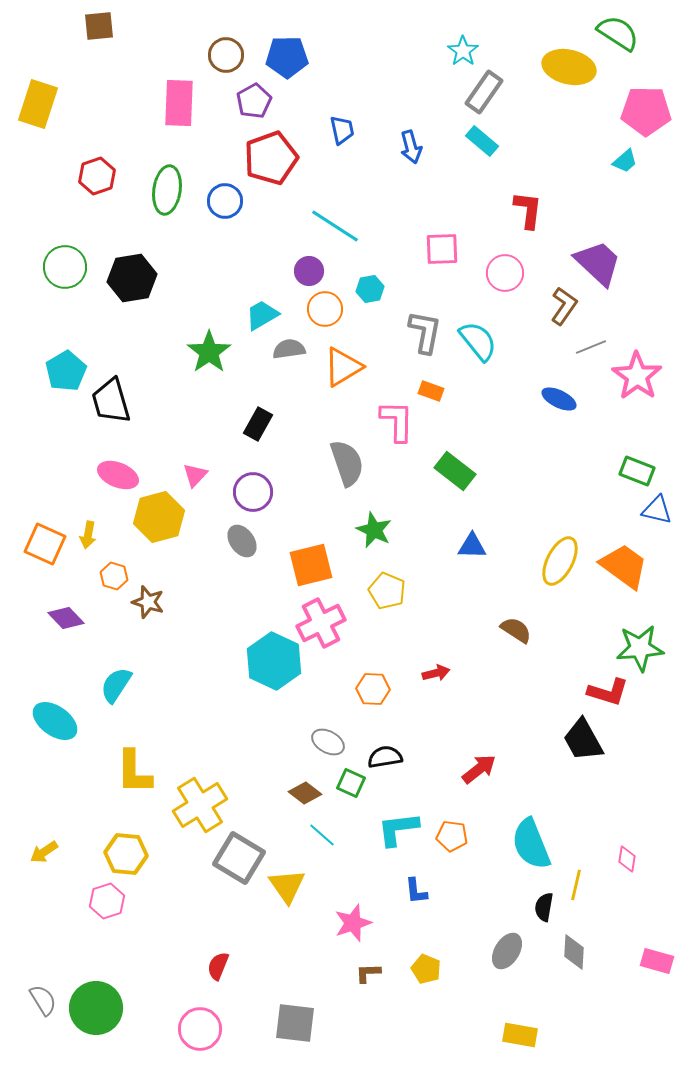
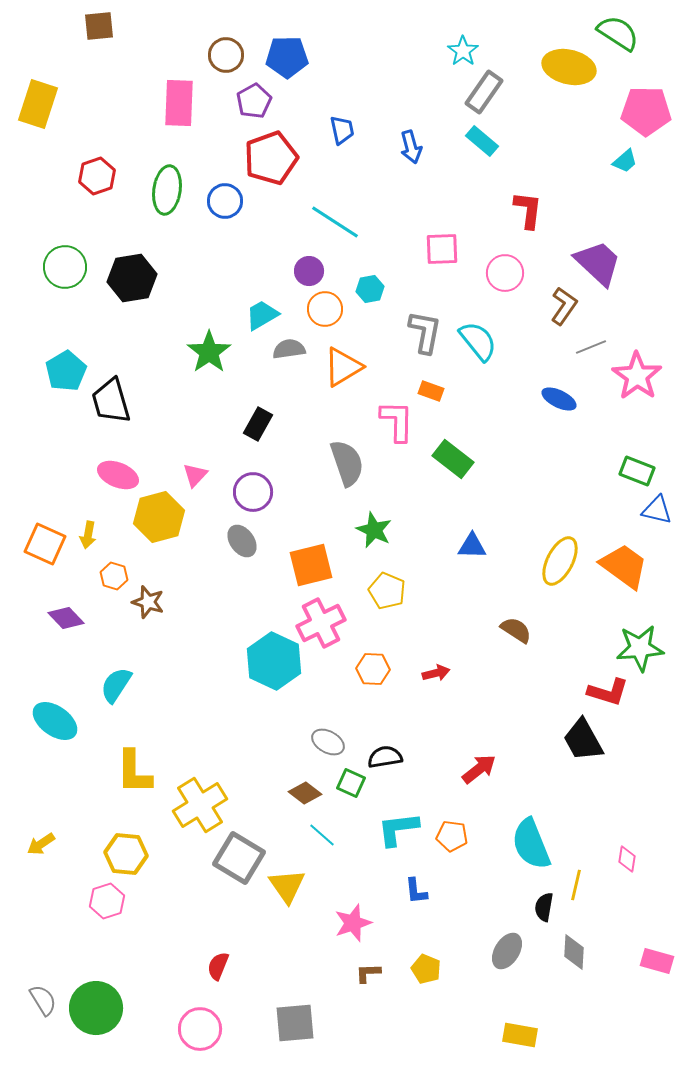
cyan line at (335, 226): moved 4 px up
green rectangle at (455, 471): moved 2 px left, 12 px up
orange hexagon at (373, 689): moved 20 px up
yellow arrow at (44, 852): moved 3 px left, 8 px up
gray square at (295, 1023): rotated 12 degrees counterclockwise
